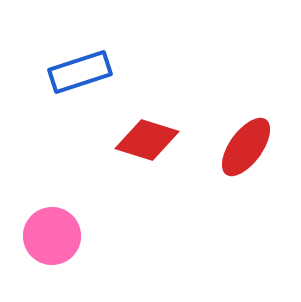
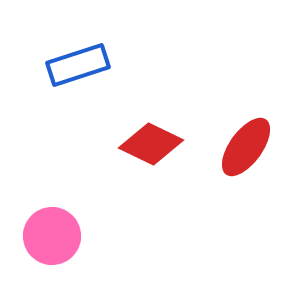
blue rectangle: moved 2 px left, 7 px up
red diamond: moved 4 px right, 4 px down; rotated 8 degrees clockwise
